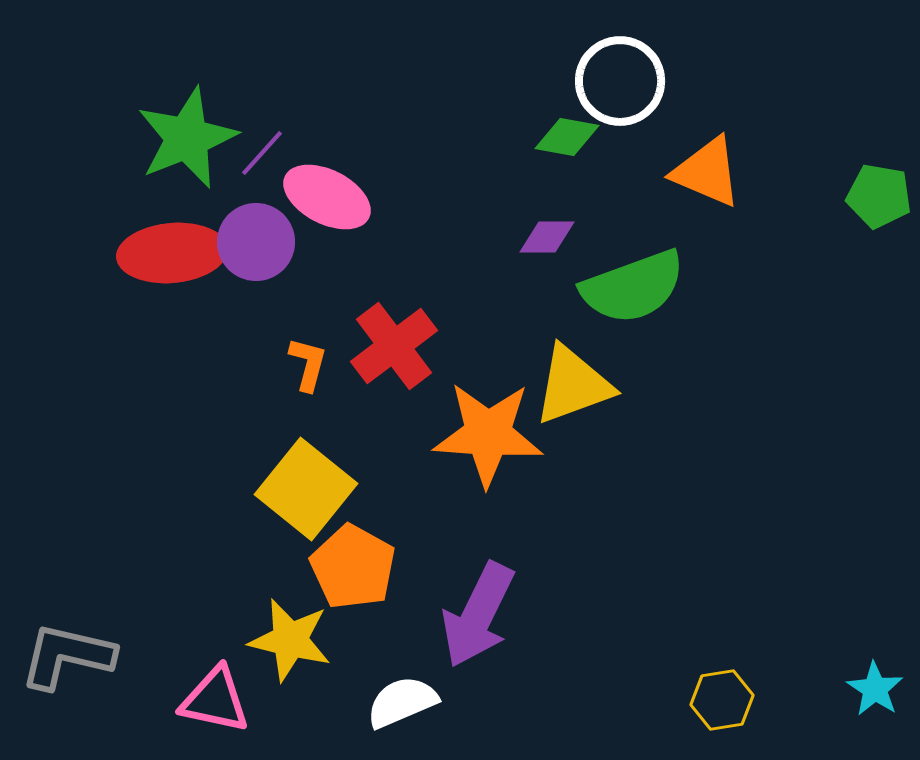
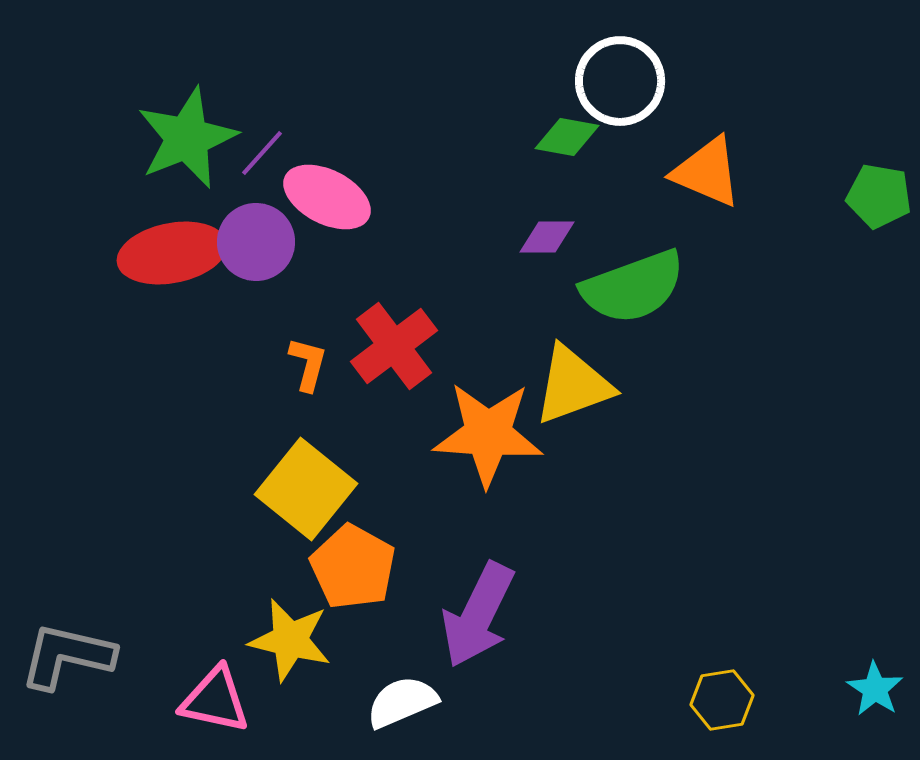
red ellipse: rotated 6 degrees counterclockwise
